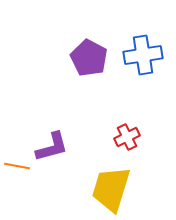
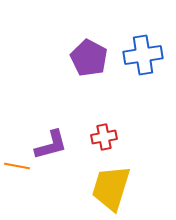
red cross: moved 23 px left; rotated 15 degrees clockwise
purple L-shape: moved 1 px left, 2 px up
yellow trapezoid: moved 1 px up
